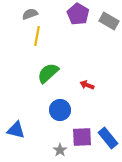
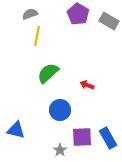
blue rectangle: rotated 10 degrees clockwise
